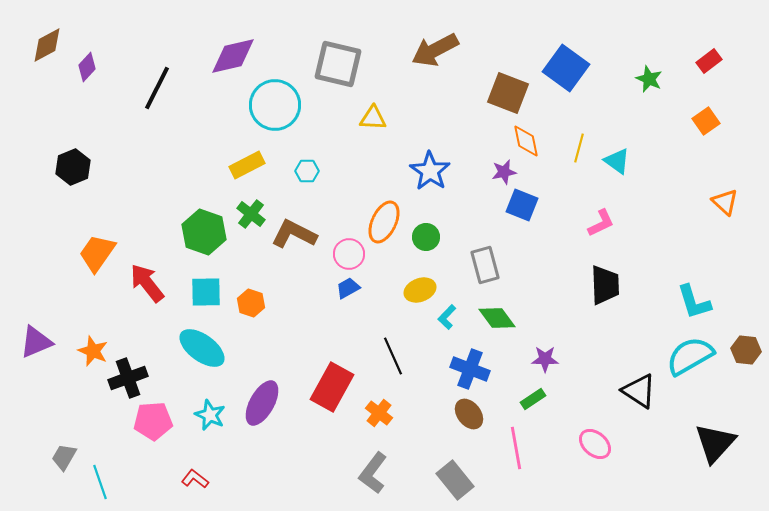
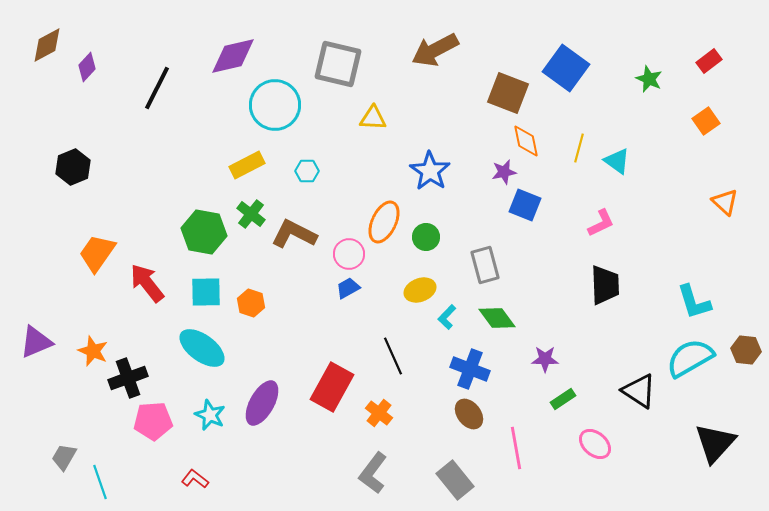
blue square at (522, 205): moved 3 px right
green hexagon at (204, 232): rotated 9 degrees counterclockwise
cyan semicircle at (690, 356): moved 2 px down
green rectangle at (533, 399): moved 30 px right
